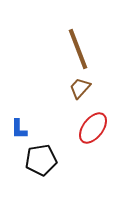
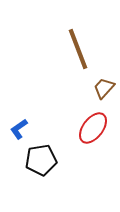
brown trapezoid: moved 24 px right
blue L-shape: rotated 55 degrees clockwise
